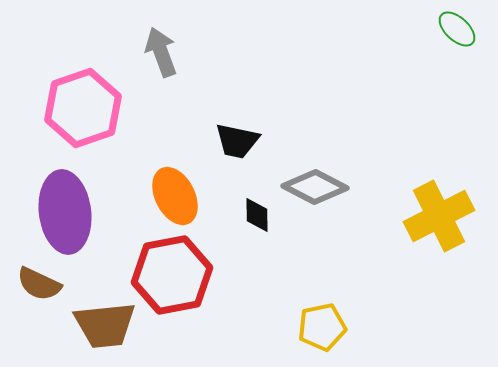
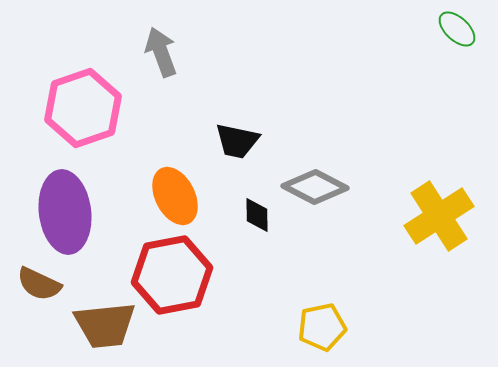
yellow cross: rotated 6 degrees counterclockwise
